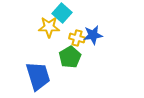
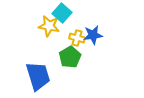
yellow star: moved 1 px up; rotated 10 degrees clockwise
